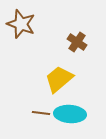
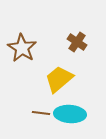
brown star: moved 1 px right, 24 px down; rotated 12 degrees clockwise
